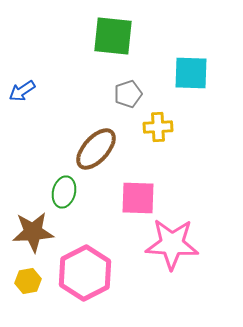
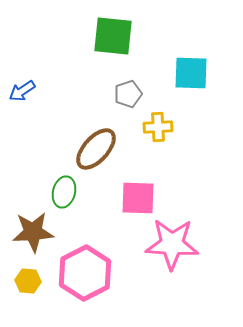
yellow hexagon: rotated 15 degrees clockwise
